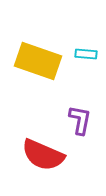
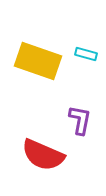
cyan rectangle: rotated 10 degrees clockwise
